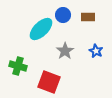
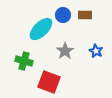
brown rectangle: moved 3 px left, 2 px up
green cross: moved 6 px right, 5 px up
